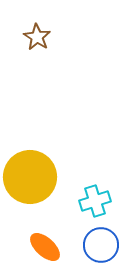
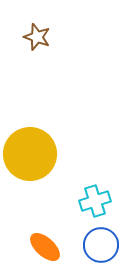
brown star: rotated 12 degrees counterclockwise
yellow circle: moved 23 px up
